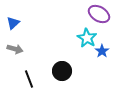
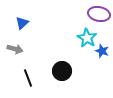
purple ellipse: rotated 20 degrees counterclockwise
blue triangle: moved 9 px right
blue star: rotated 16 degrees counterclockwise
black line: moved 1 px left, 1 px up
